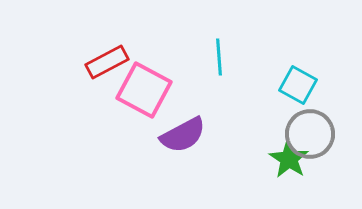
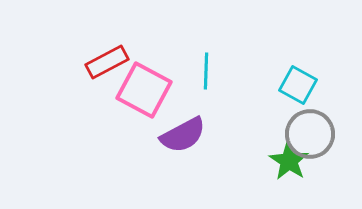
cyan line: moved 13 px left, 14 px down; rotated 6 degrees clockwise
green star: moved 2 px down
